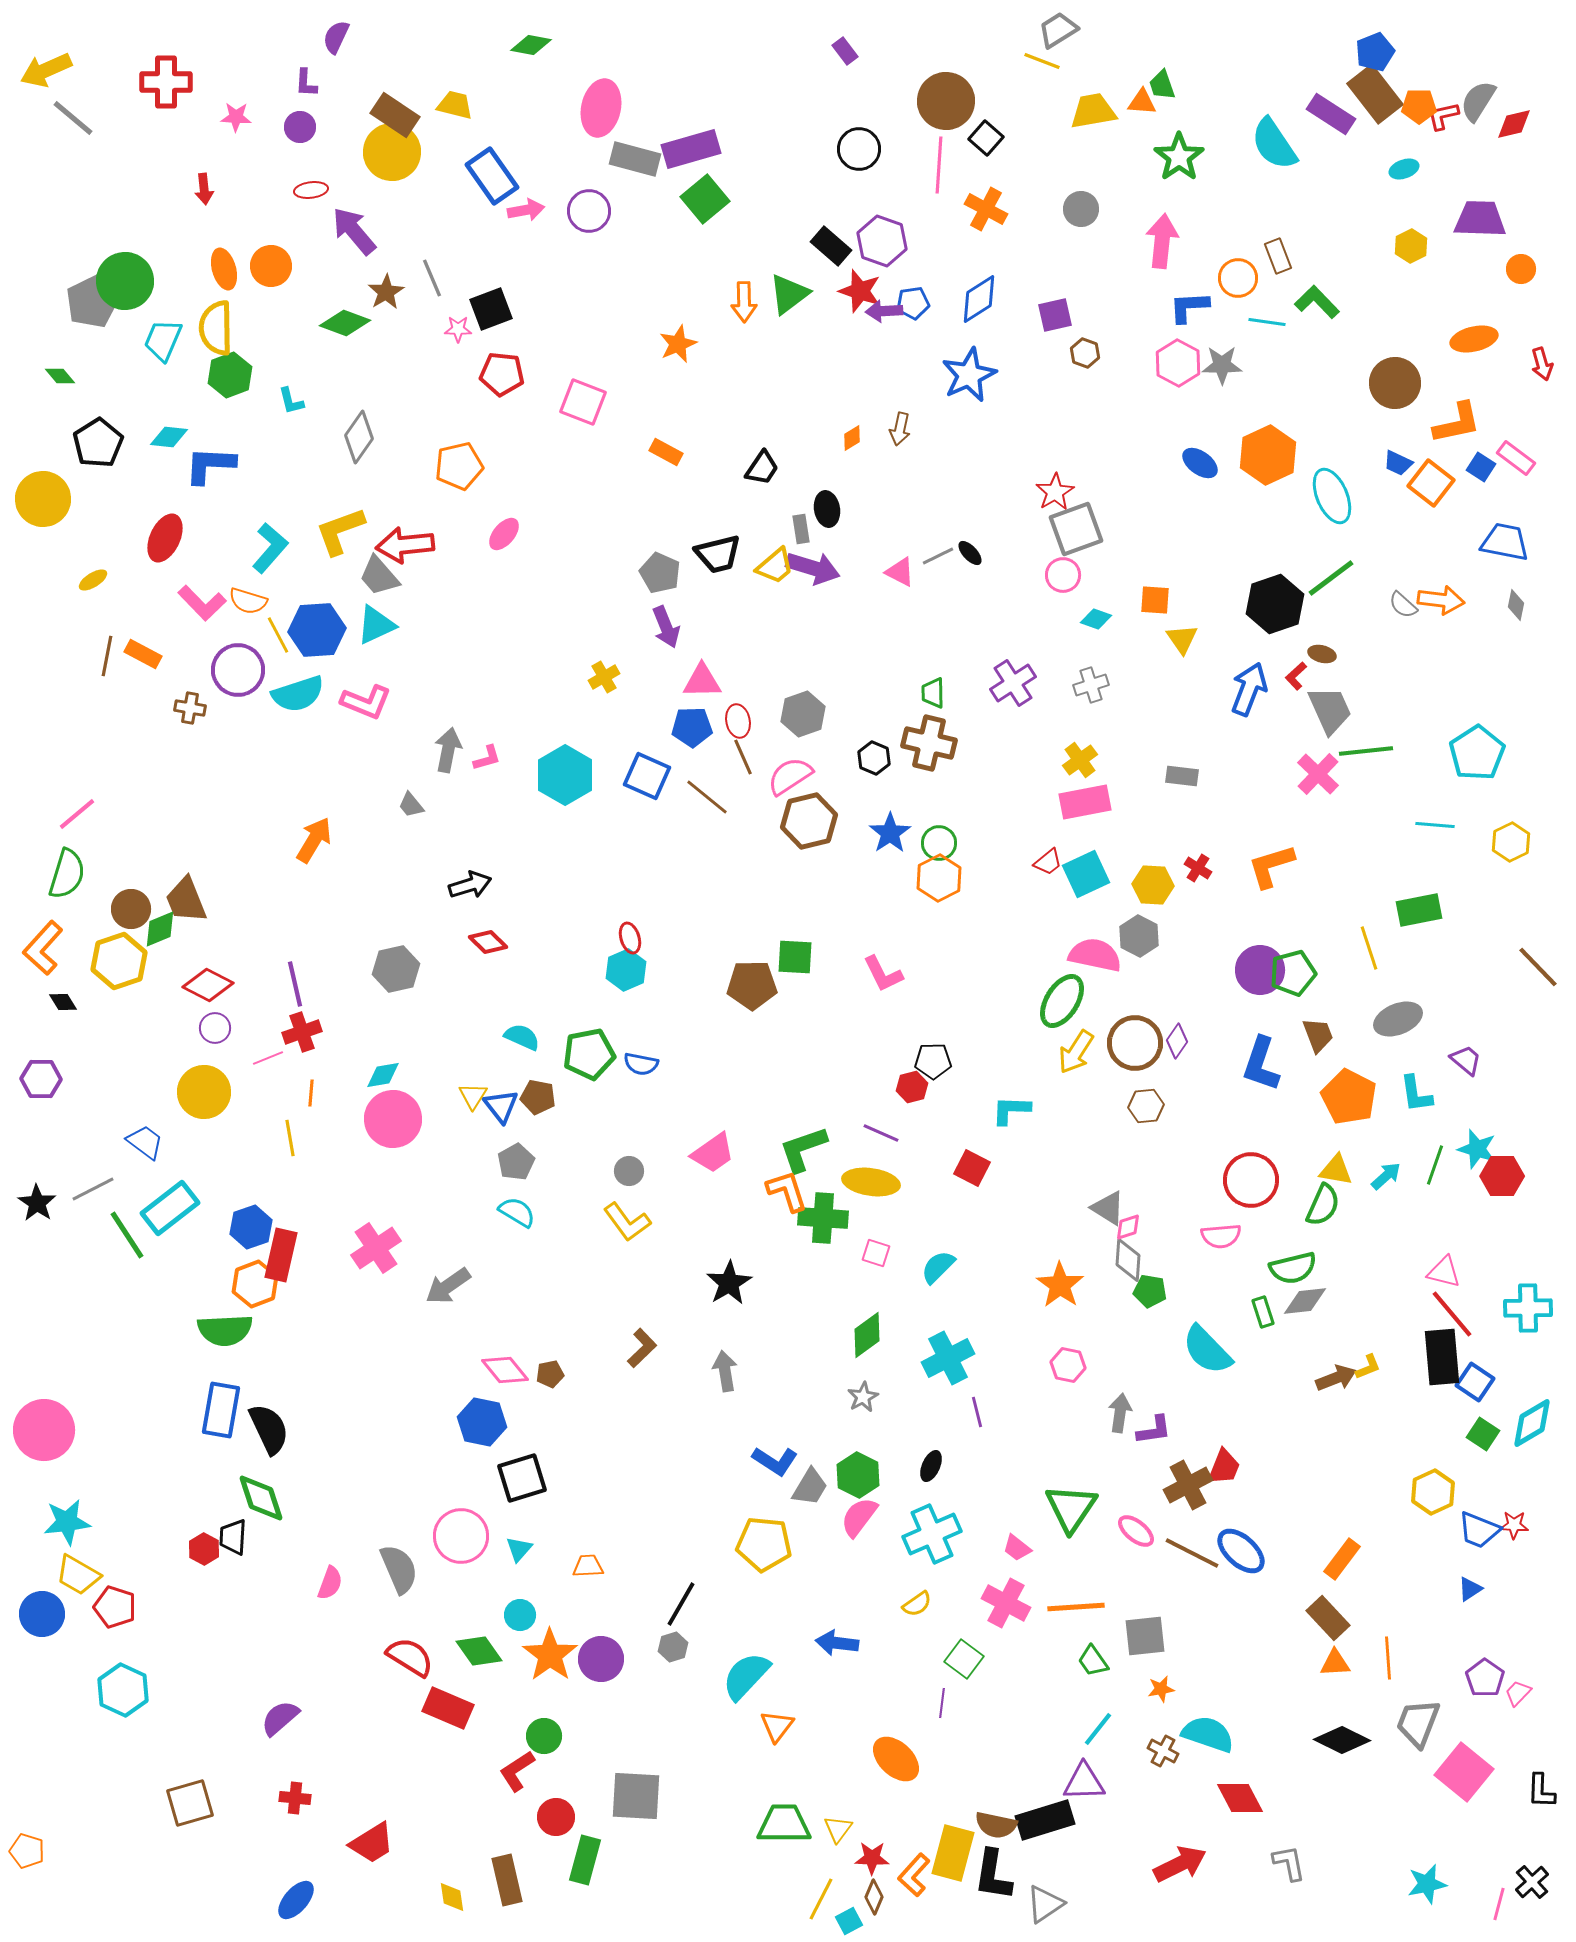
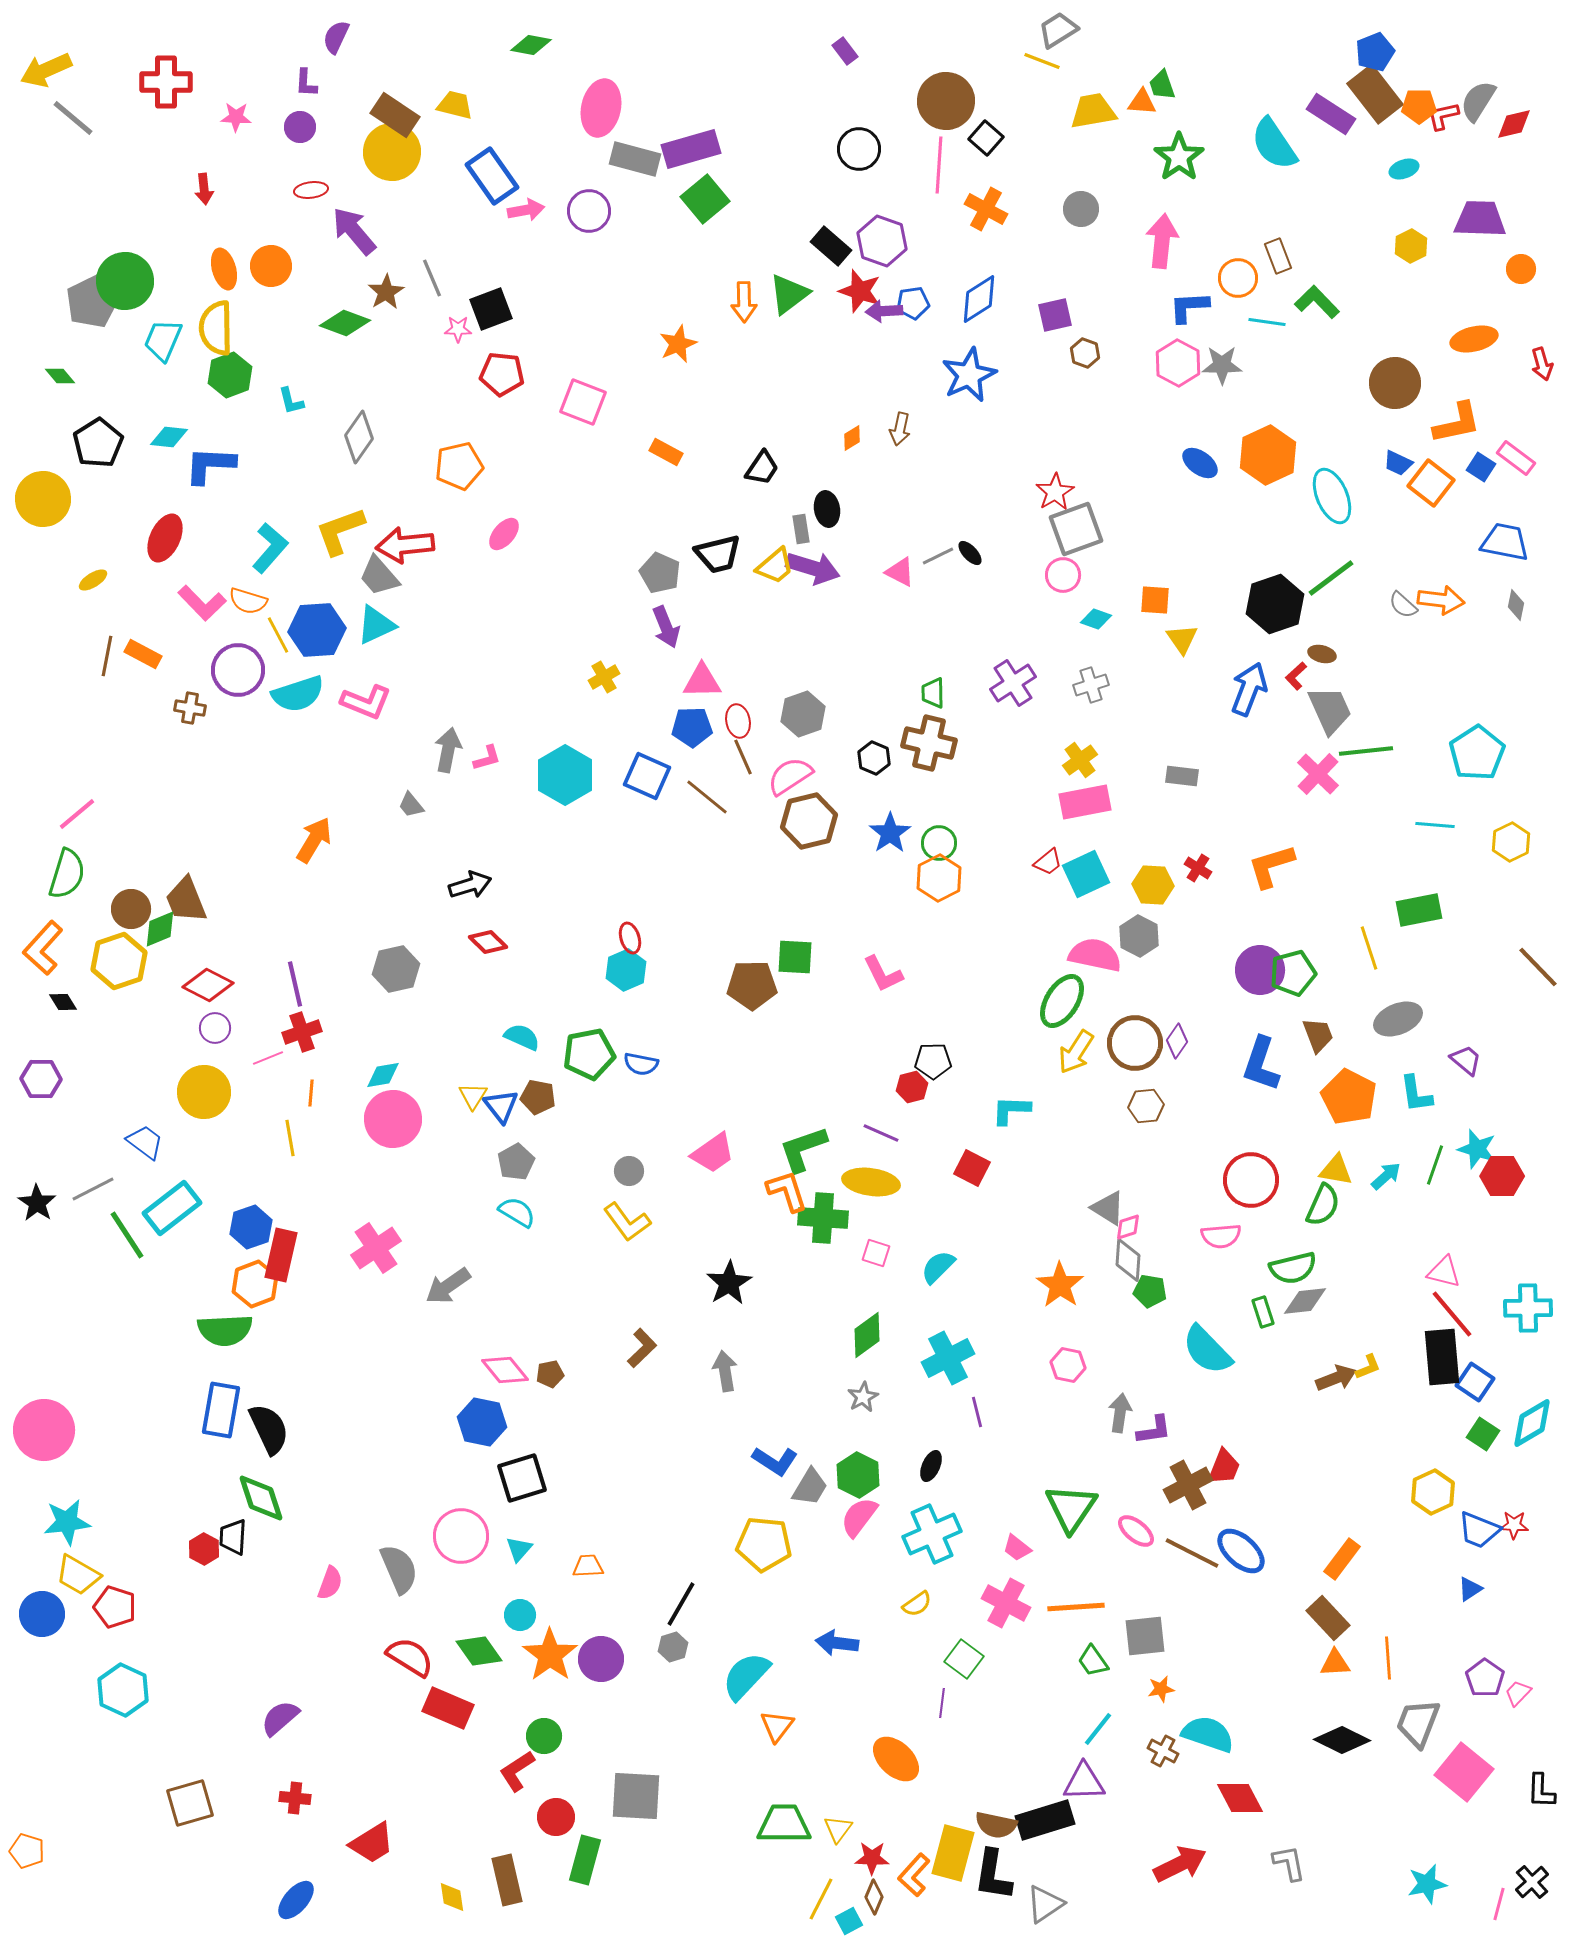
cyan rectangle at (170, 1208): moved 2 px right
